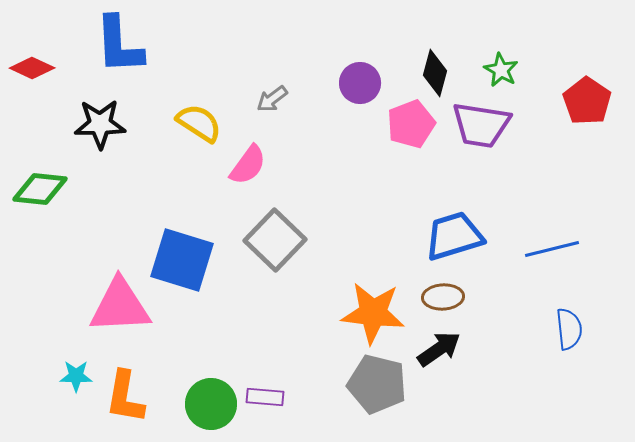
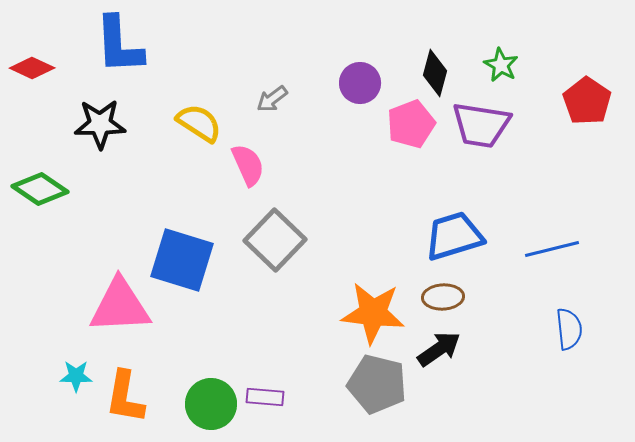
green star: moved 5 px up
pink semicircle: rotated 60 degrees counterclockwise
green diamond: rotated 28 degrees clockwise
